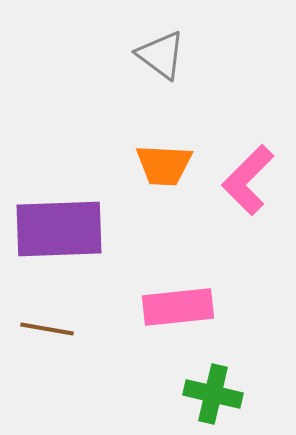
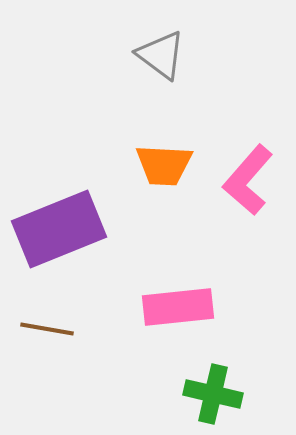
pink L-shape: rotated 4 degrees counterclockwise
purple rectangle: rotated 20 degrees counterclockwise
